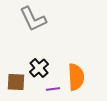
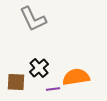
orange semicircle: rotated 96 degrees counterclockwise
